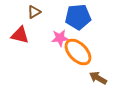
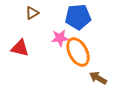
brown triangle: moved 2 px left, 1 px down
red triangle: moved 13 px down
orange ellipse: rotated 16 degrees clockwise
